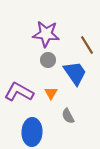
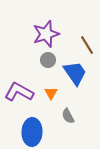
purple star: rotated 24 degrees counterclockwise
